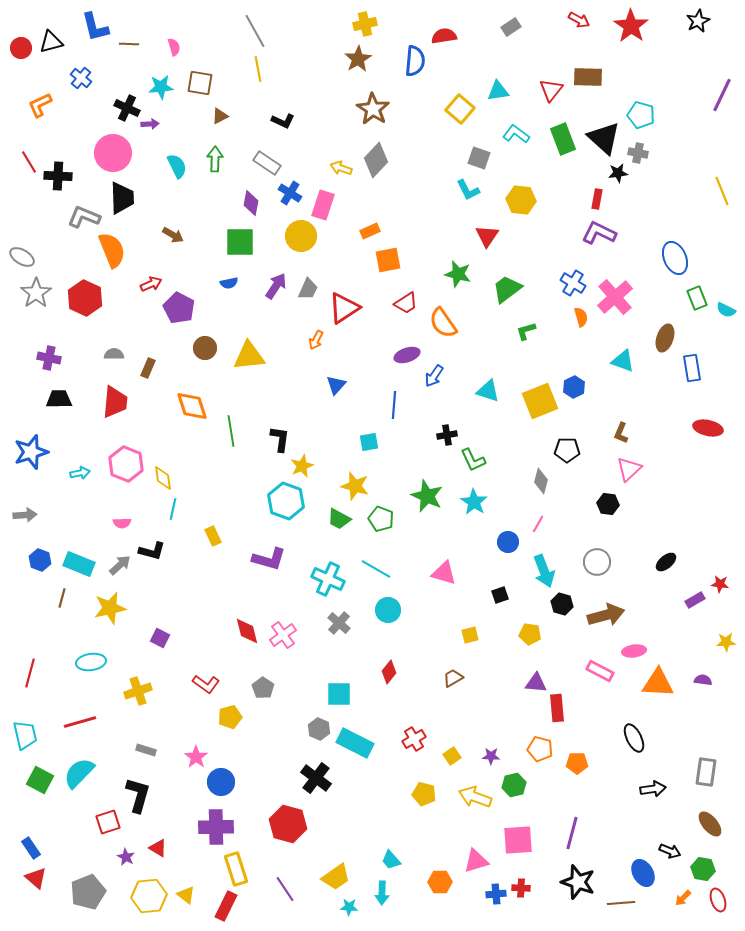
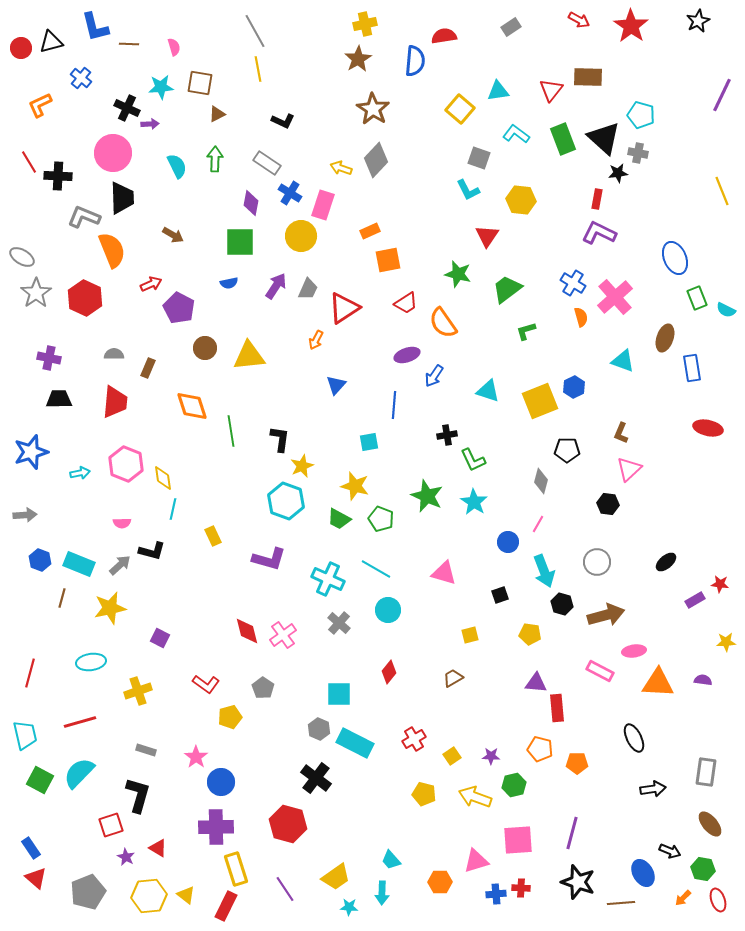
brown triangle at (220, 116): moved 3 px left, 2 px up
red square at (108, 822): moved 3 px right, 3 px down
